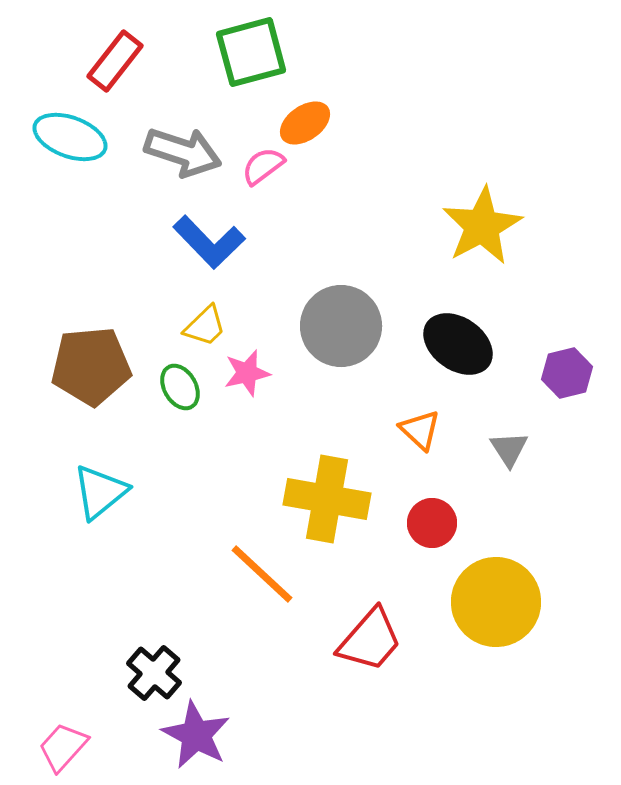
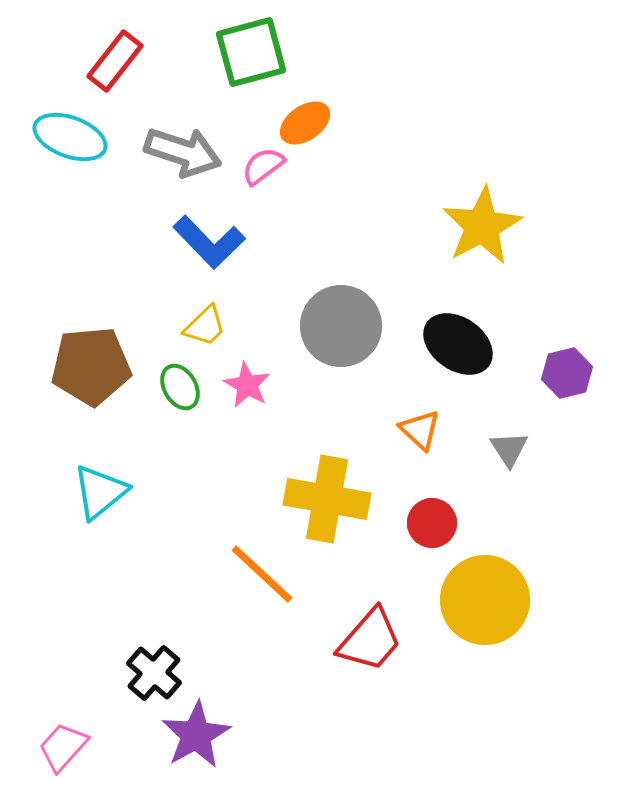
pink star: moved 12 px down; rotated 30 degrees counterclockwise
yellow circle: moved 11 px left, 2 px up
purple star: rotated 14 degrees clockwise
